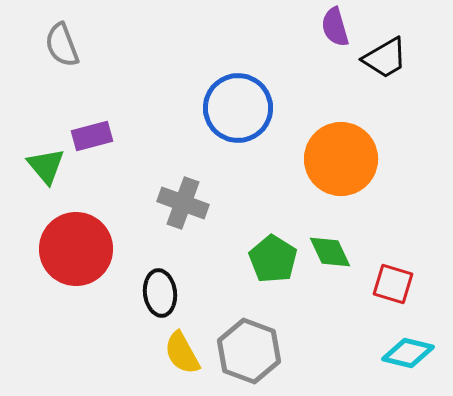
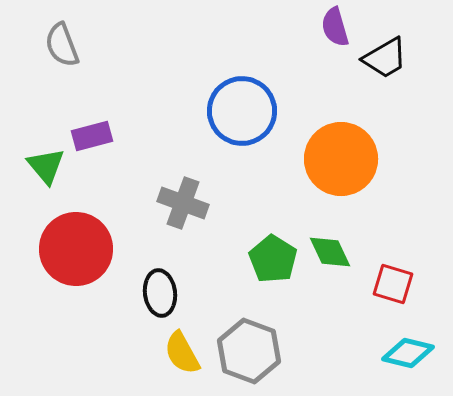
blue circle: moved 4 px right, 3 px down
